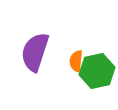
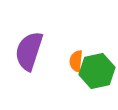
purple semicircle: moved 6 px left, 1 px up
